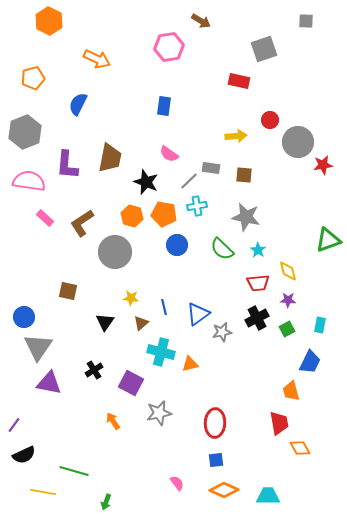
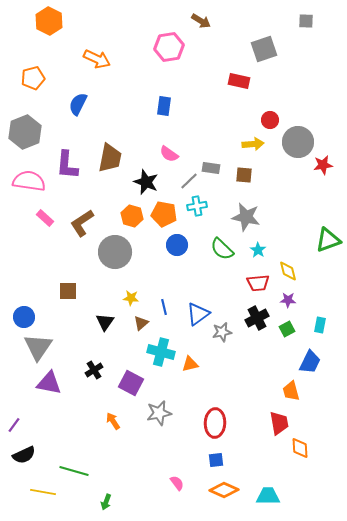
yellow arrow at (236, 136): moved 17 px right, 8 px down
brown square at (68, 291): rotated 12 degrees counterclockwise
orange diamond at (300, 448): rotated 25 degrees clockwise
